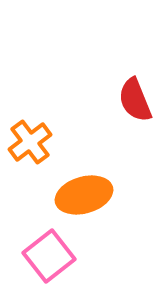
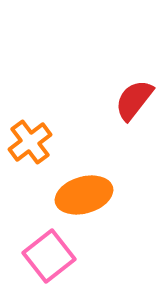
red semicircle: moved 1 px left; rotated 60 degrees clockwise
